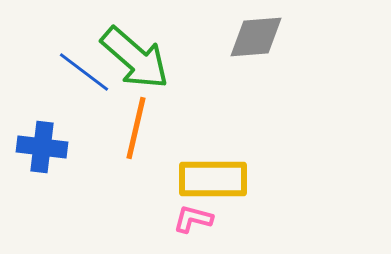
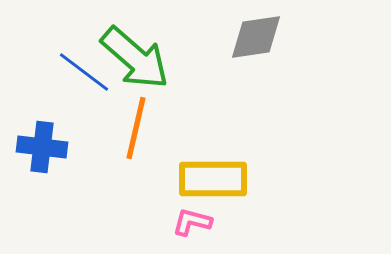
gray diamond: rotated 4 degrees counterclockwise
pink L-shape: moved 1 px left, 3 px down
